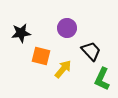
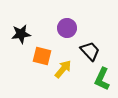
black star: moved 1 px down
black trapezoid: moved 1 px left
orange square: moved 1 px right
